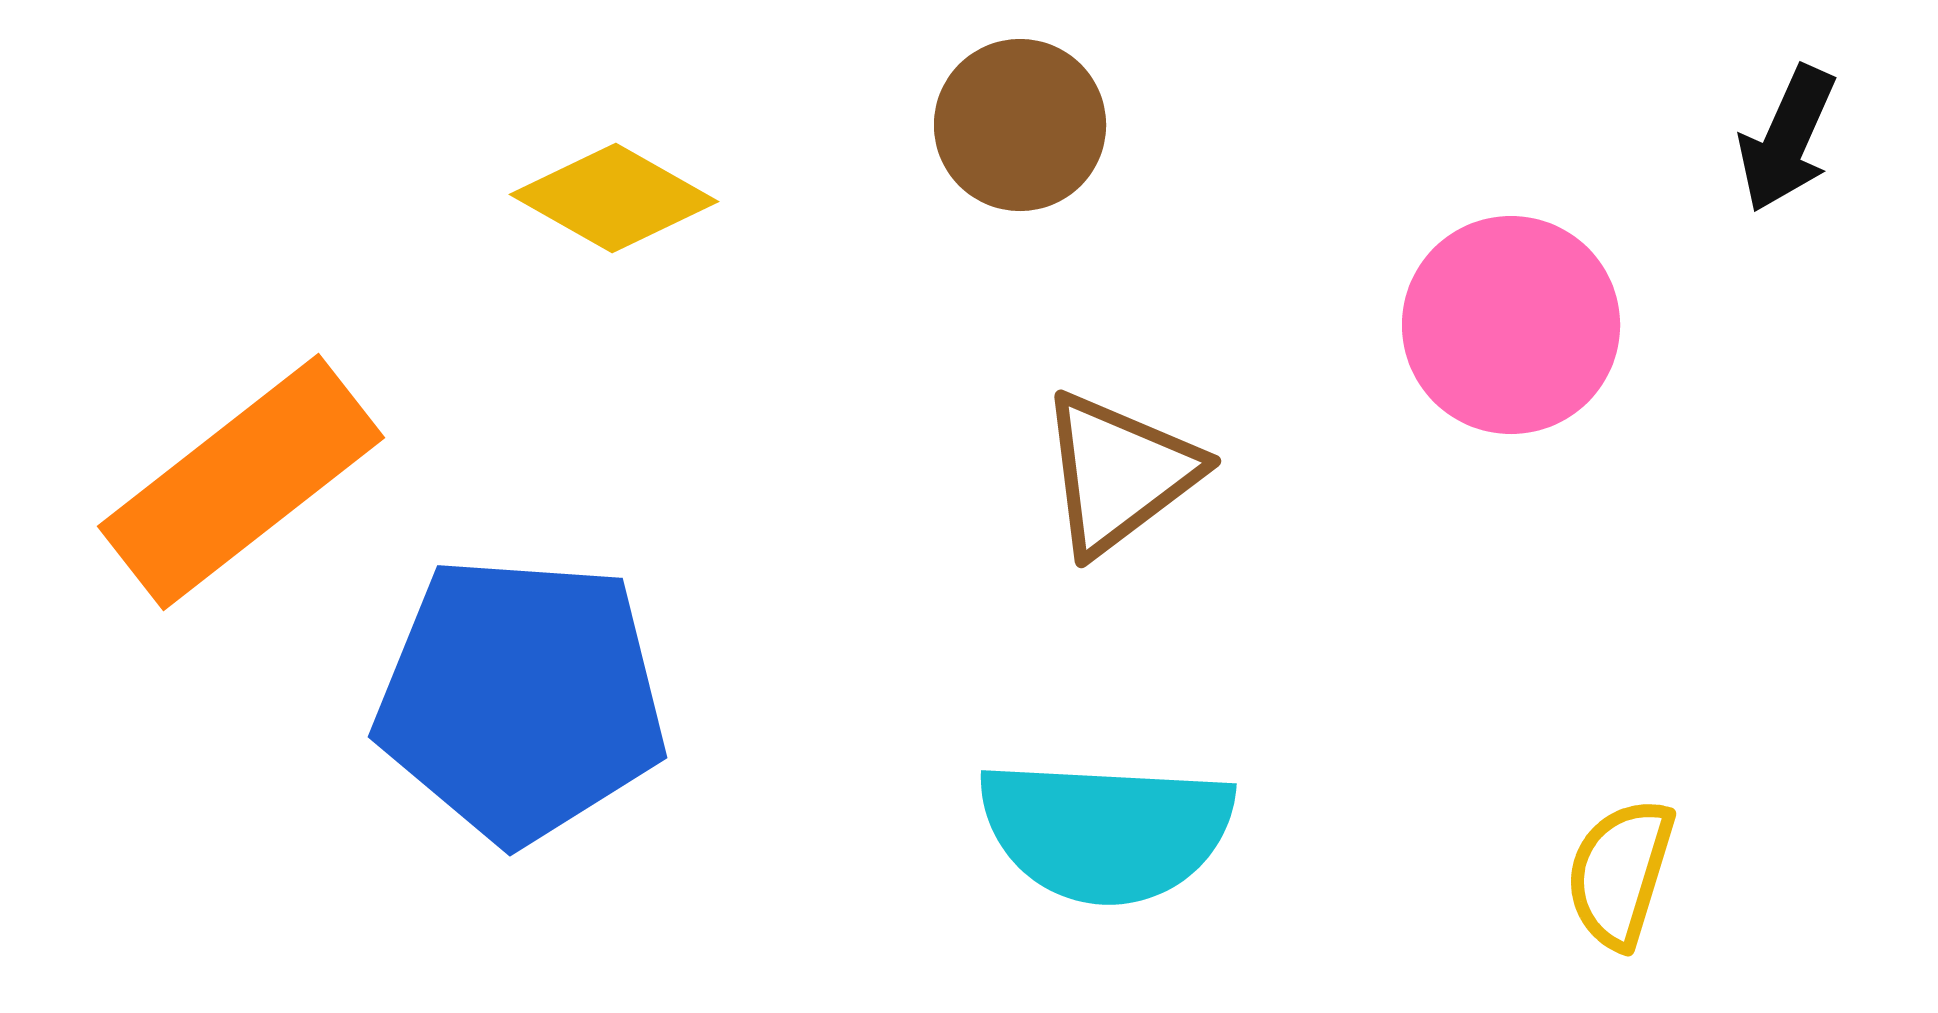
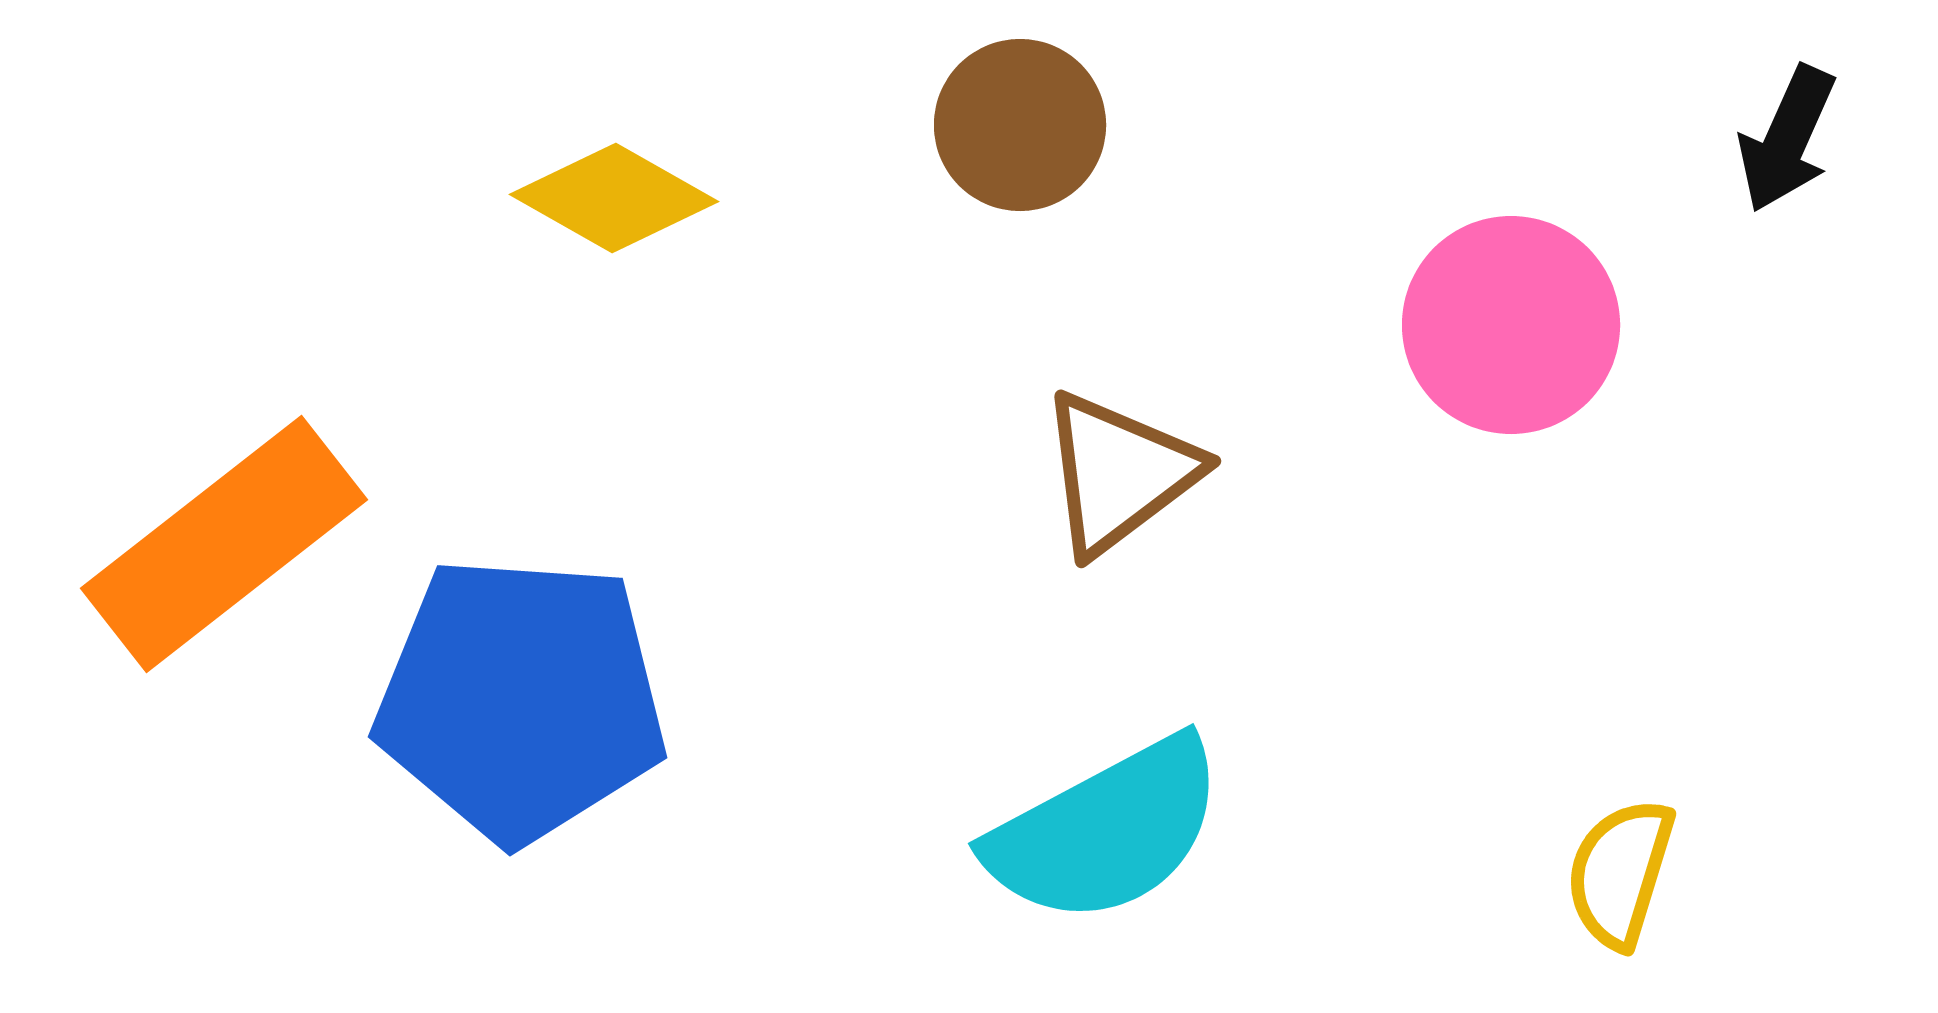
orange rectangle: moved 17 px left, 62 px down
cyan semicircle: rotated 31 degrees counterclockwise
